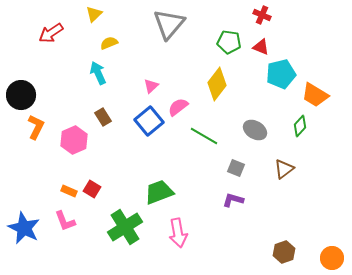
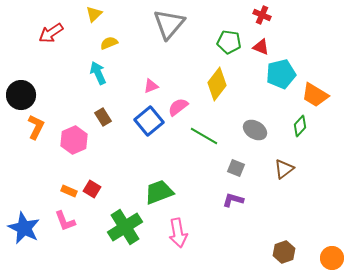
pink triangle: rotated 21 degrees clockwise
